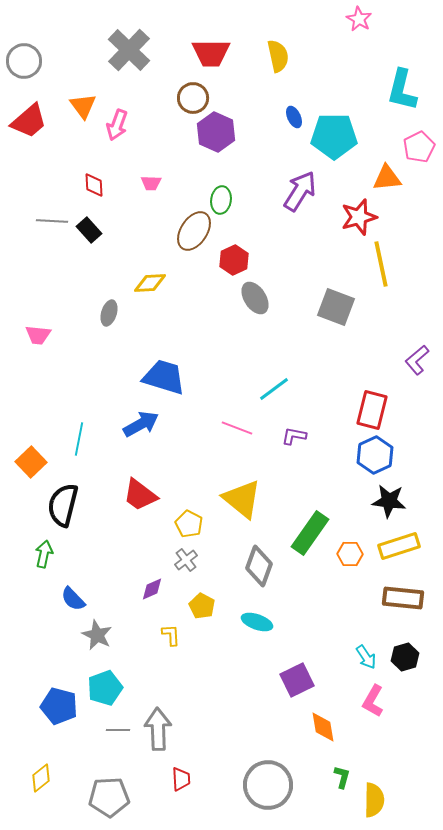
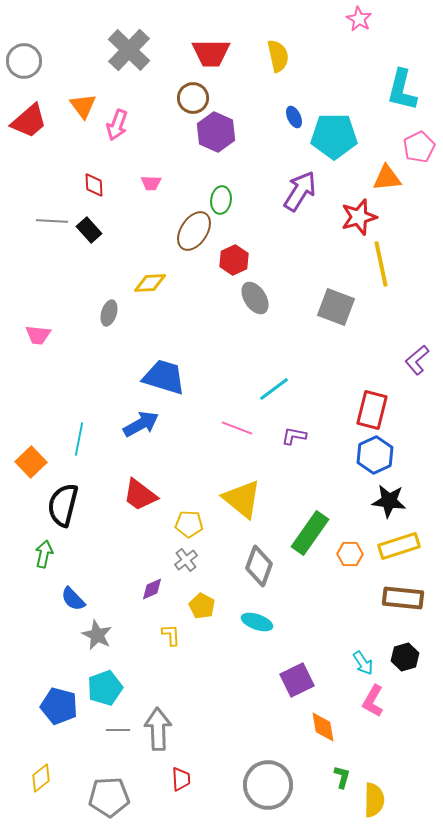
yellow pentagon at (189, 524): rotated 24 degrees counterclockwise
cyan arrow at (366, 657): moved 3 px left, 6 px down
